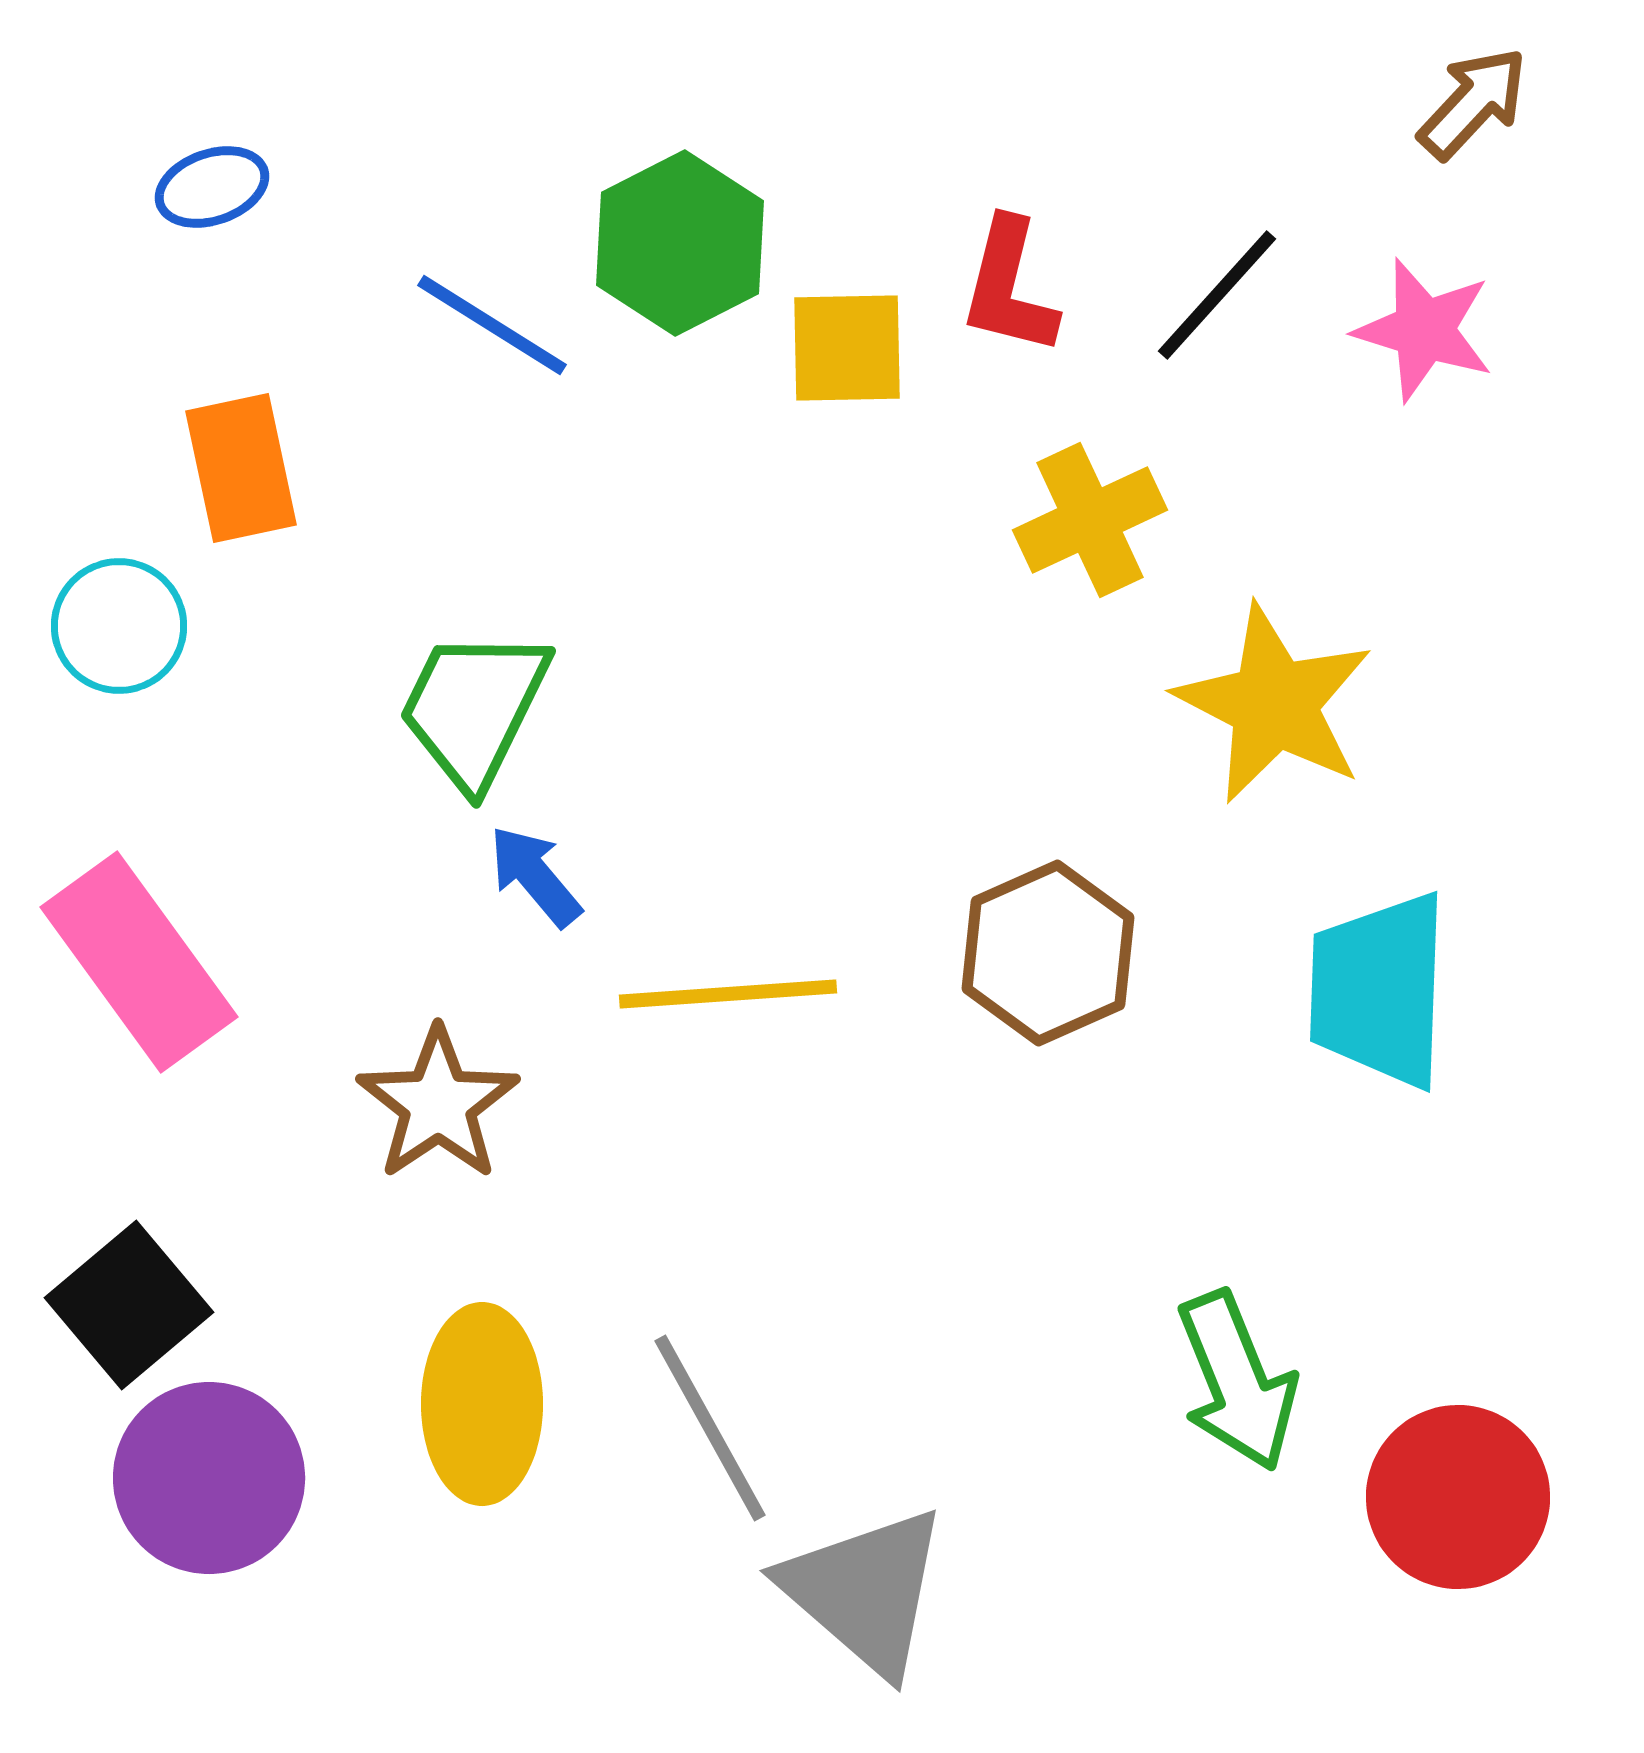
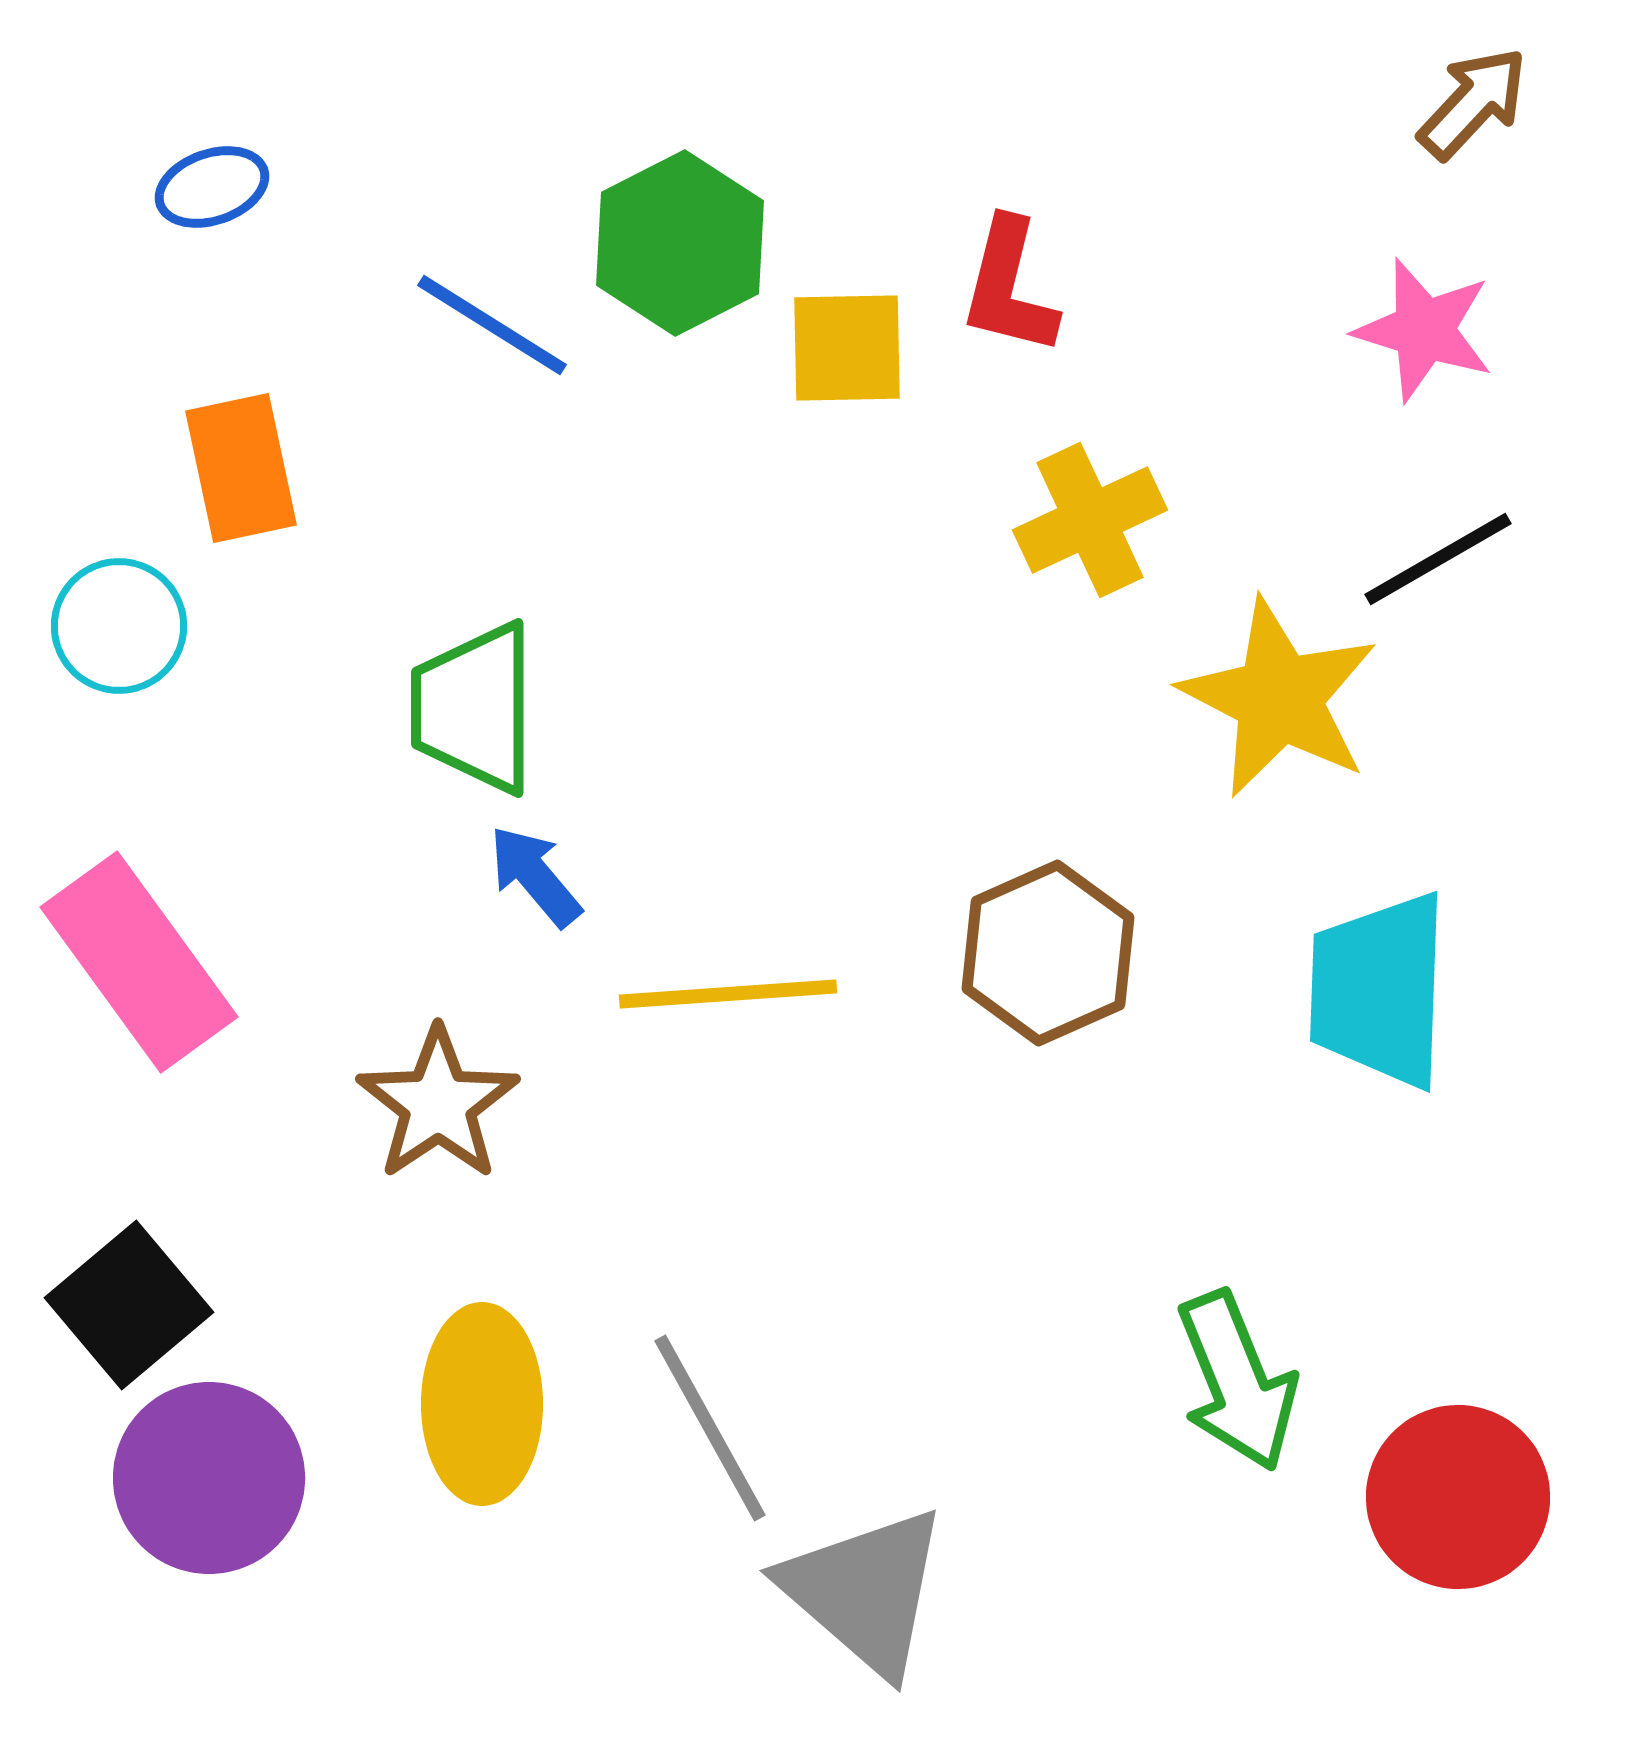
black line: moved 221 px right, 264 px down; rotated 18 degrees clockwise
yellow star: moved 5 px right, 6 px up
green trapezoid: rotated 26 degrees counterclockwise
